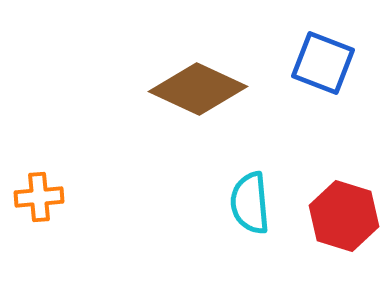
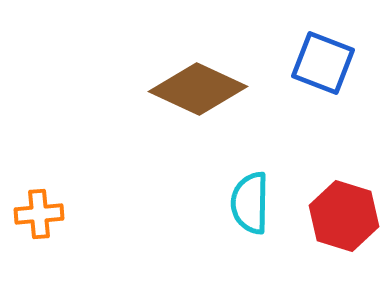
orange cross: moved 17 px down
cyan semicircle: rotated 6 degrees clockwise
